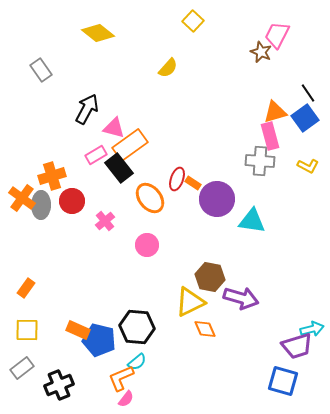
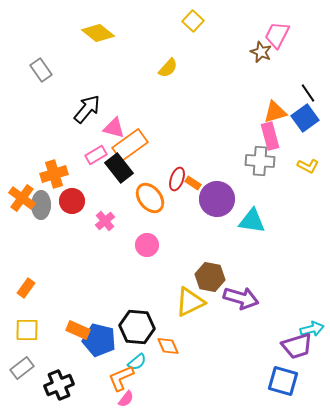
black arrow at (87, 109): rotated 12 degrees clockwise
orange cross at (52, 176): moved 2 px right, 2 px up
orange diamond at (205, 329): moved 37 px left, 17 px down
